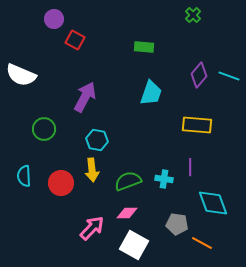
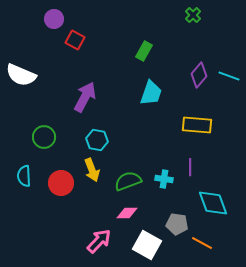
green rectangle: moved 4 px down; rotated 66 degrees counterclockwise
green circle: moved 8 px down
yellow arrow: rotated 15 degrees counterclockwise
pink arrow: moved 7 px right, 13 px down
white square: moved 13 px right
